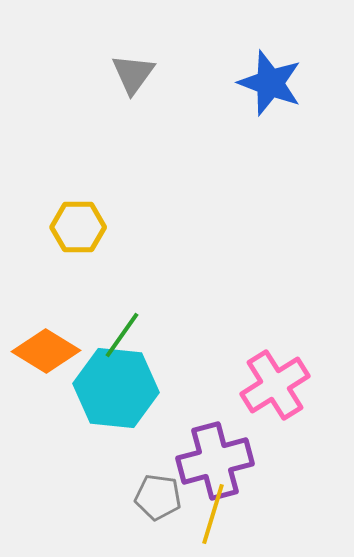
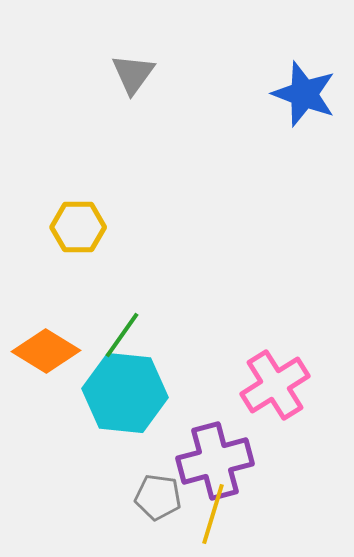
blue star: moved 34 px right, 11 px down
cyan hexagon: moved 9 px right, 5 px down
